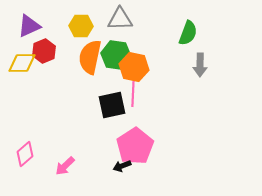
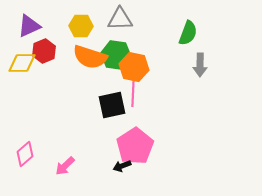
orange semicircle: rotated 84 degrees counterclockwise
